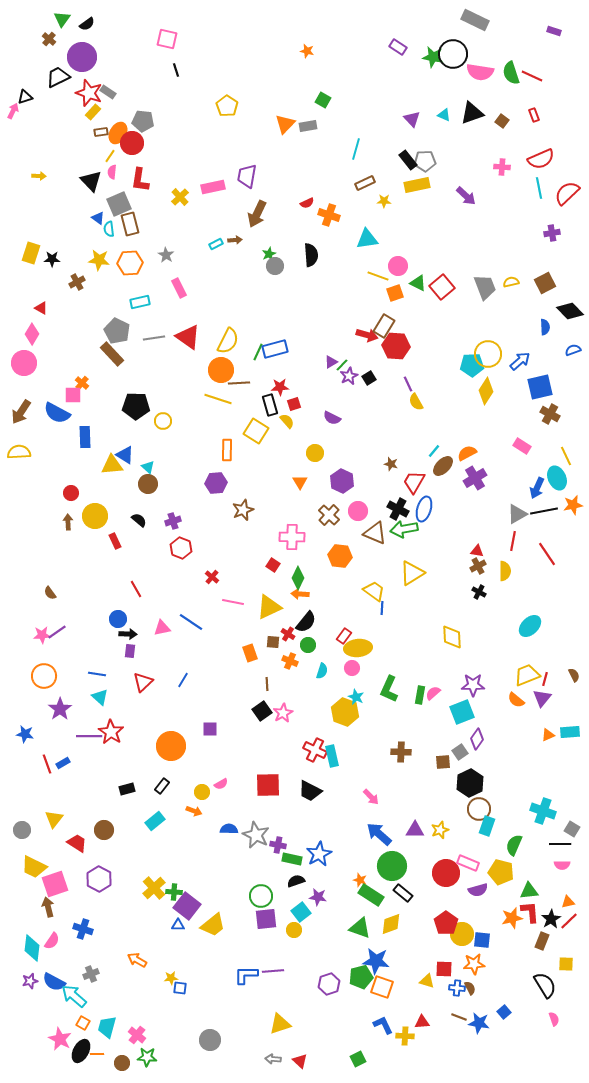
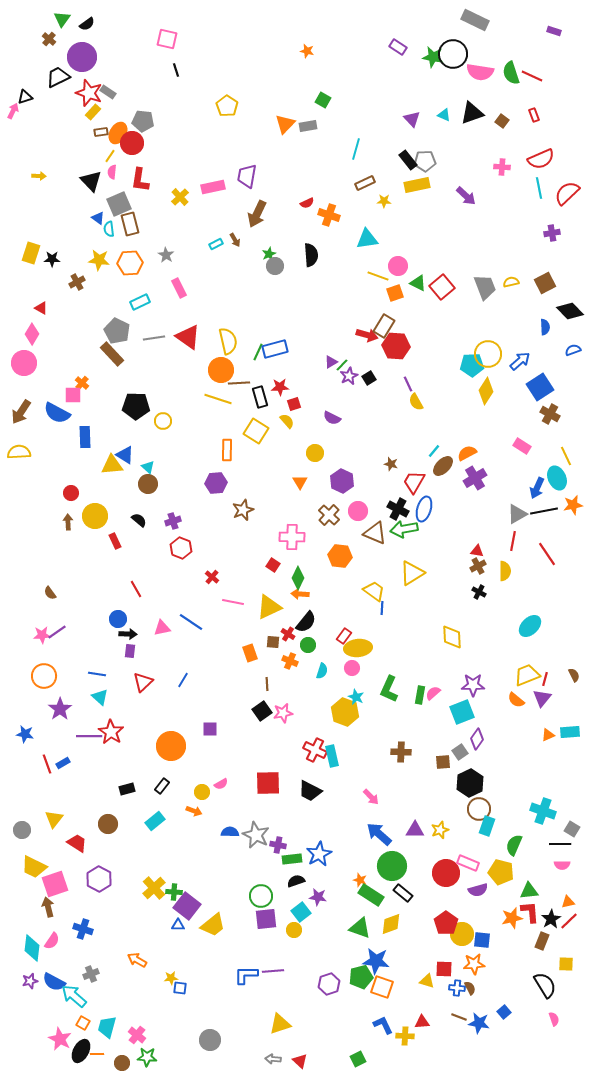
brown arrow at (235, 240): rotated 64 degrees clockwise
cyan rectangle at (140, 302): rotated 12 degrees counterclockwise
yellow semicircle at (228, 341): rotated 40 degrees counterclockwise
blue square at (540, 387): rotated 20 degrees counterclockwise
black rectangle at (270, 405): moved 10 px left, 8 px up
pink star at (283, 713): rotated 18 degrees clockwise
red square at (268, 785): moved 2 px up
blue semicircle at (229, 829): moved 1 px right, 3 px down
brown circle at (104, 830): moved 4 px right, 6 px up
green rectangle at (292, 859): rotated 18 degrees counterclockwise
